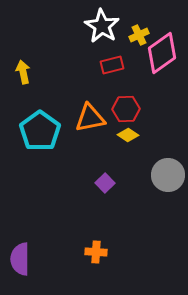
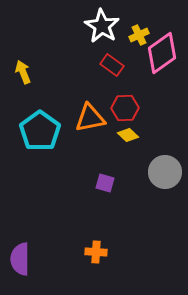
red rectangle: rotated 50 degrees clockwise
yellow arrow: rotated 10 degrees counterclockwise
red hexagon: moved 1 px left, 1 px up
yellow diamond: rotated 10 degrees clockwise
gray circle: moved 3 px left, 3 px up
purple square: rotated 30 degrees counterclockwise
